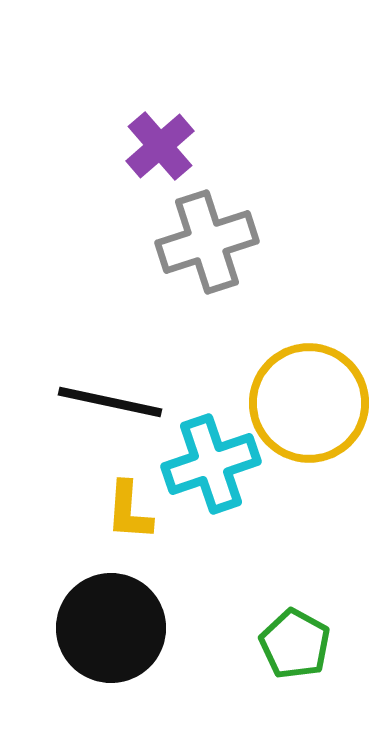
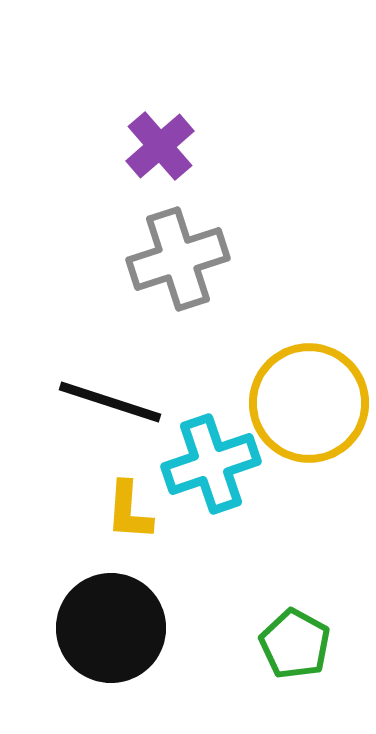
gray cross: moved 29 px left, 17 px down
black line: rotated 6 degrees clockwise
